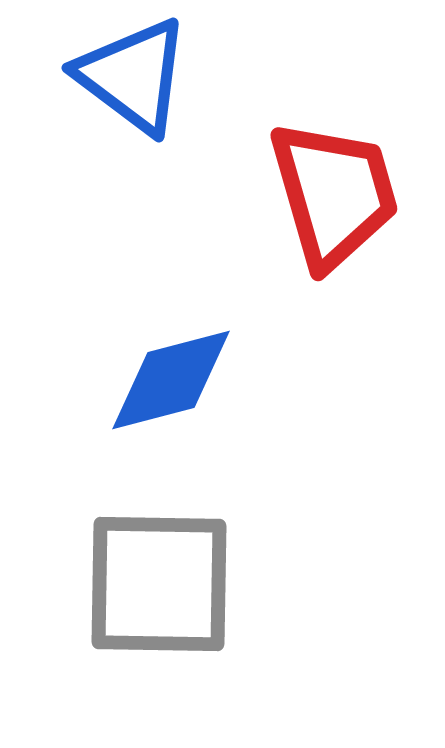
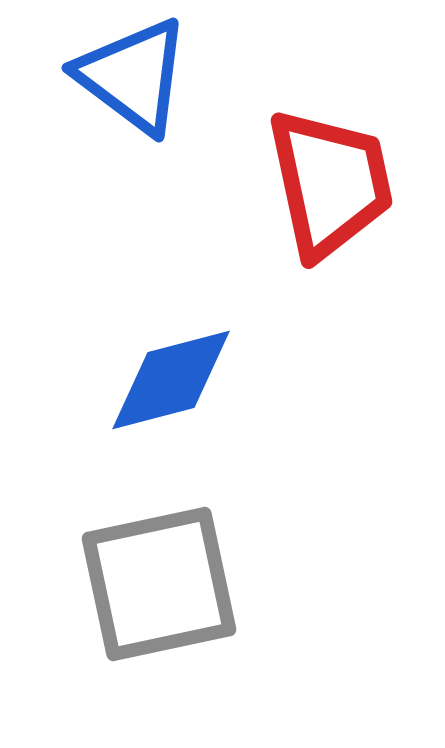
red trapezoid: moved 4 px left, 11 px up; rotated 4 degrees clockwise
gray square: rotated 13 degrees counterclockwise
